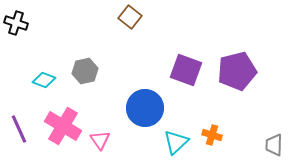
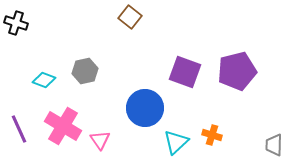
purple square: moved 1 px left, 2 px down
